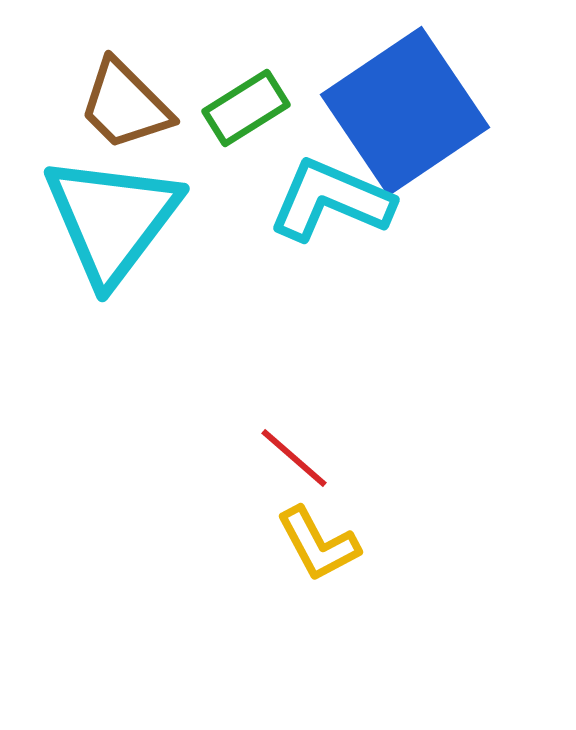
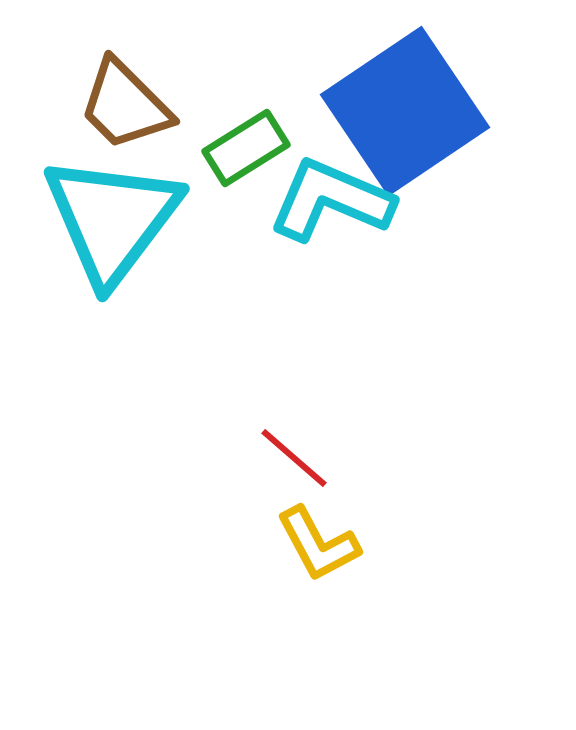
green rectangle: moved 40 px down
